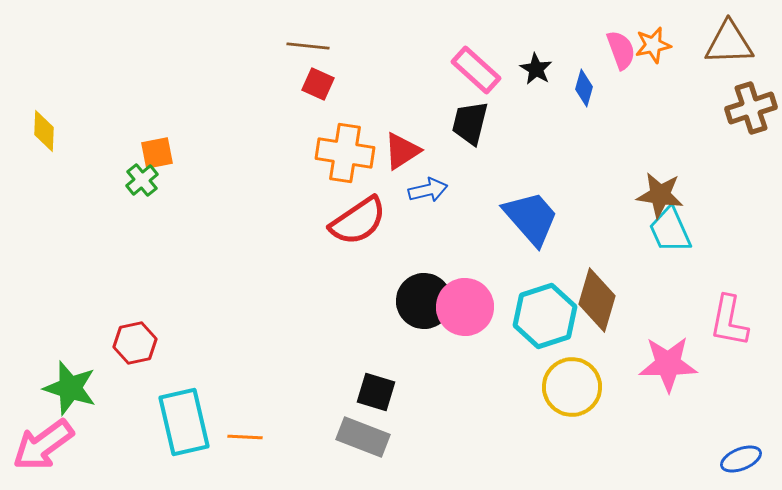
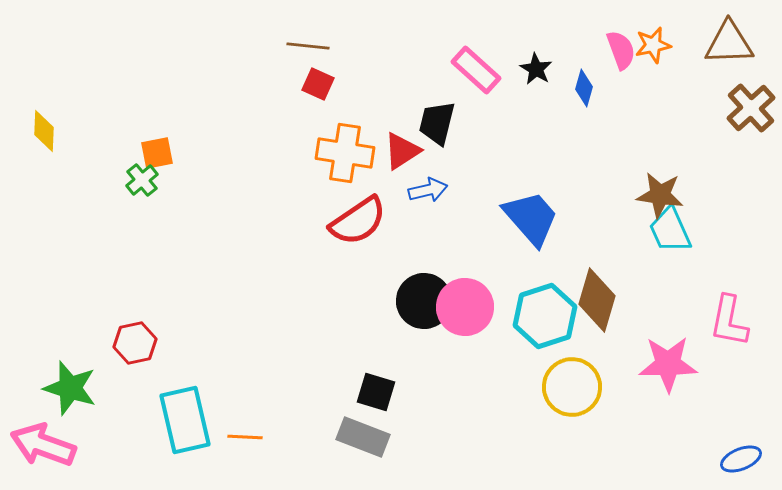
brown cross: rotated 24 degrees counterclockwise
black trapezoid: moved 33 px left
cyan rectangle: moved 1 px right, 2 px up
pink arrow: rotated 56 degrees clockwise
